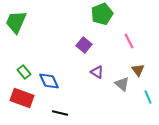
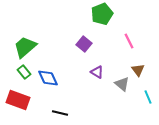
green trapezoid: moved 9 px right, 25 px down; rotated 25 degrees clockwise
purple square: moved 1 px up
blue diamond: moved 1 px left, 3 px up
red rectangle: moved 4 px left, 2 px down
